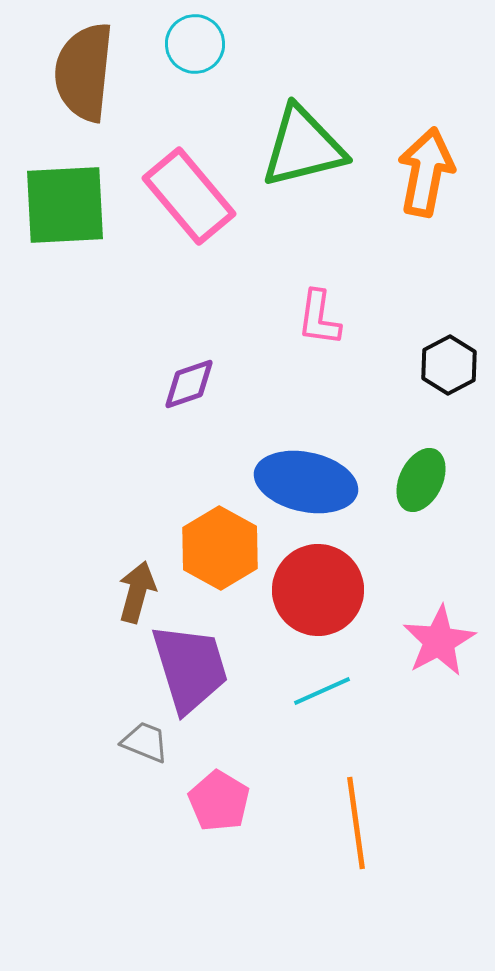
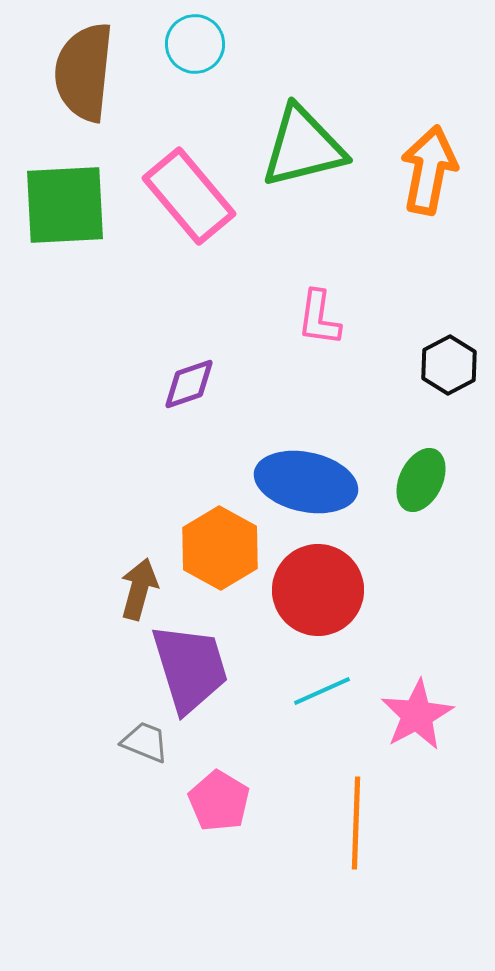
orange arrow: moved 3 px right, 2 px up
brown arrow: moved 2 px right, 3 px up
pink star: moved 22 px left, 74 px down
orange line: rotated 10 degrees clockwise
